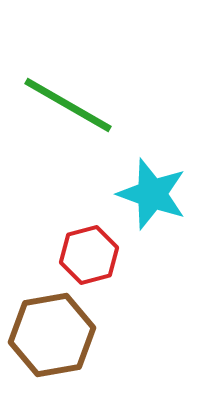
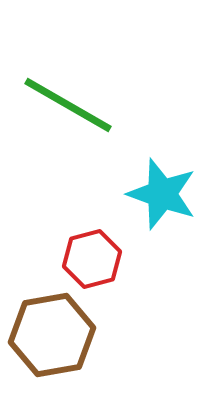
cyan star: moved 10 px right
red hexagon: moved 3 px right, 4 px down
